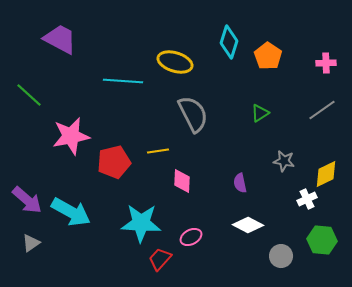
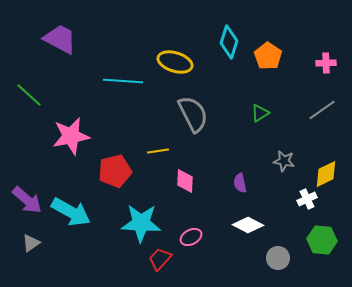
red pentagon: moved 1 px right, 9 px down
pink diamond: moved 3 px right
gray circle: moved 3 px left, 2 px down
